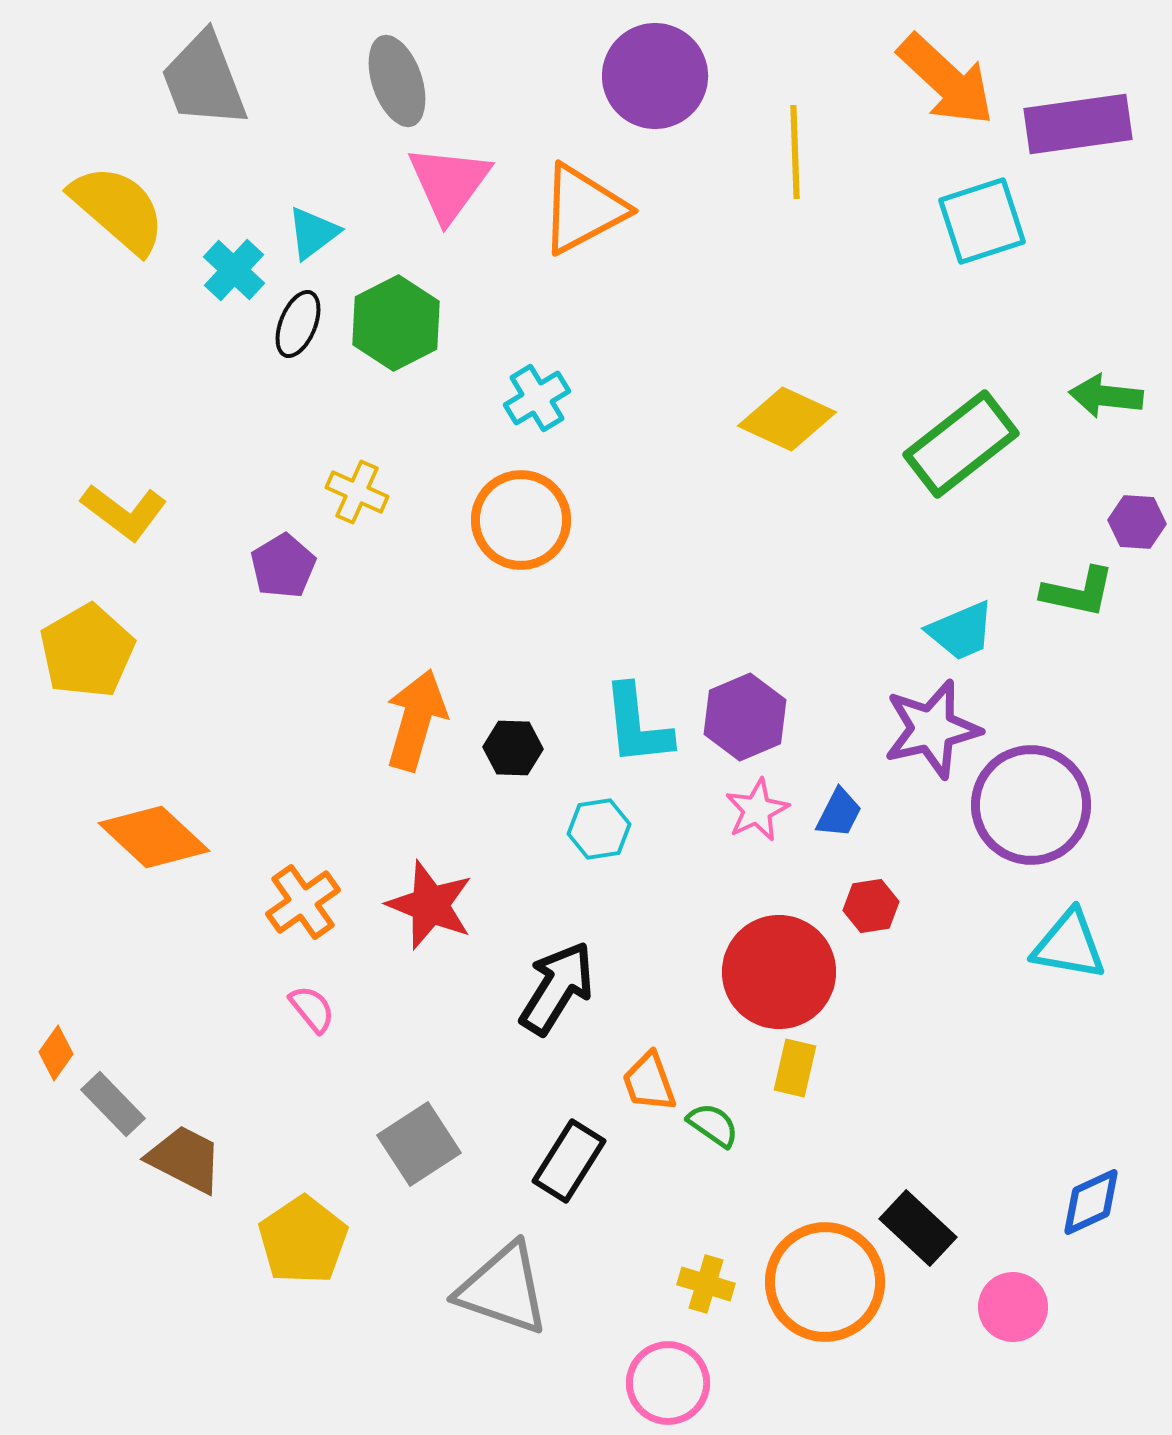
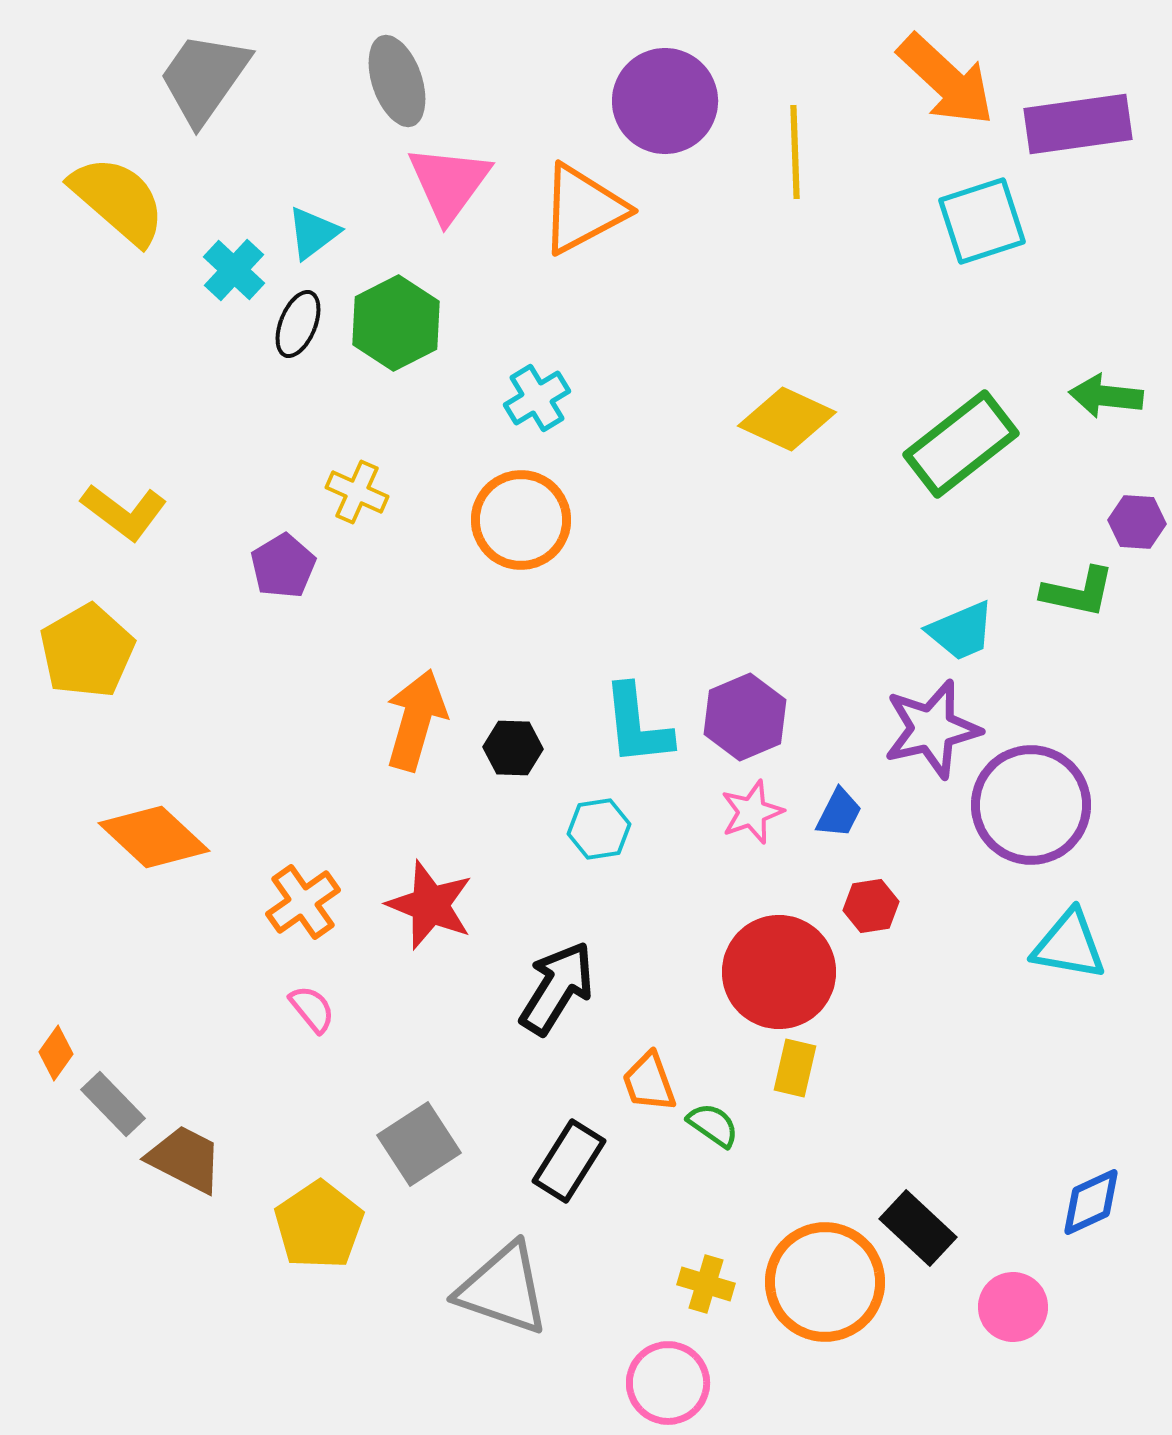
purple circle at (655, 76): moved 10 px right, 25 px down
gray trapezoid at (204, 80): moved 2 px up; rotated 56 degrees clockwise
yellow semicircle at (118, 209): moved 9 px up
pink star at (757, 810): moved 5 px left, 2 px down; rotated 6 degrees clockwise
yellow pentagon at (303, 1240): moved 16 px right, 15 px up
